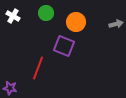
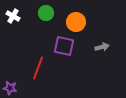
gray arrow: moved 14 px left, 23 px down
purple square: rotated 10 degrees counterclockwise
